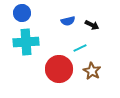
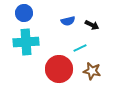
blue circle: moved 2 px right
brown star: rotated 18 degrees counterclockwise
